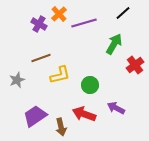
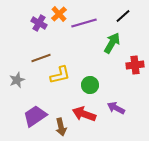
black line: moved 3 px down
purple cross: moved 1 px up
green arrow: moved 2 px left, 1 px up
red cross: rotated 30 degrees clockwise
